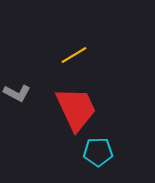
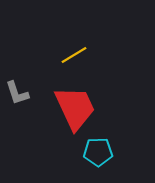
gray L-shape: rotated 44 degrees clockwise
red trapezoid: moved 1 px left, 1 px up
